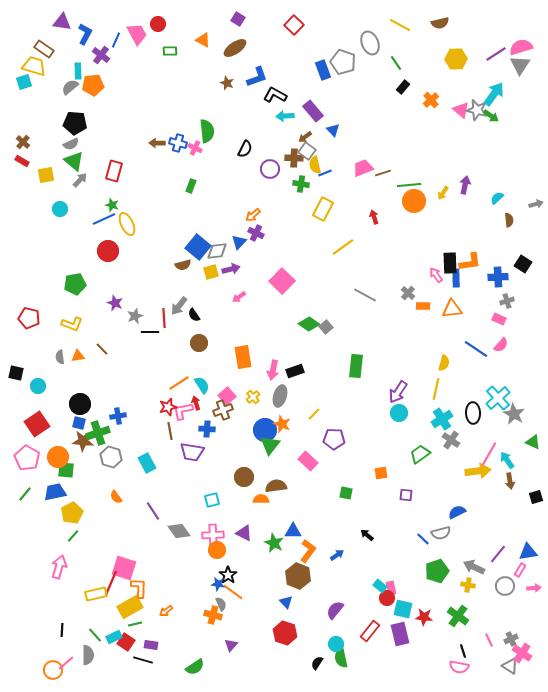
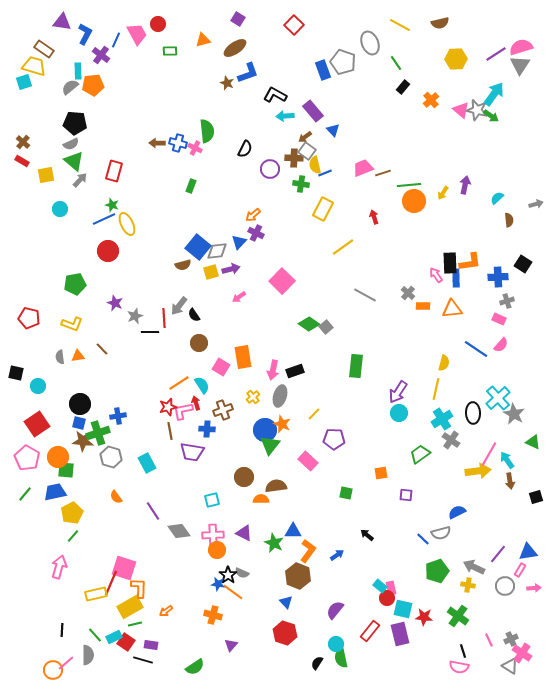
orange triangle at (203, 40): rotated 42 degrees counterclockwise
blue L-shape at (257, 77): moved 9 px left, 4 px up
pink square at (227, 396): moved 6 px left, 29 px up; rotated 18 degrees counterclockwise
gray semicircle at (221, 604): moved 21 px right, 31 px up; rotated 136 degrees clockwise
